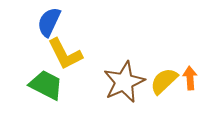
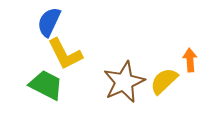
orange arrow: moved 18 px up
